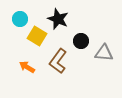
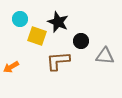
black star: moved 3 px down
yellow square: rotated 12 degrees counterclockwise
gray triangle: moved 1 px right, 3 px down
brown L-shape: rotated 50 degrees clockwise
orange arrow: moved 16 px left; rotated 63 degrees counterclockwise
